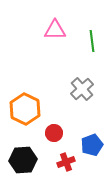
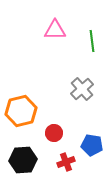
orange hexagon: moved 4 px left, 2 px down; rotated 20 degrees clockwise
blue pentagon: rotated 30 degrees clockwise
